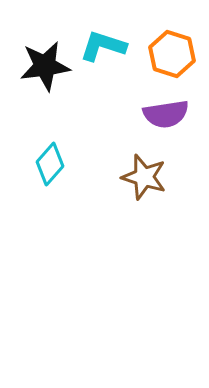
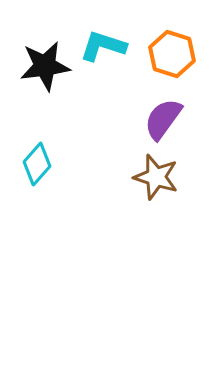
purple semicircle: moved 3 px left, 5 px down; rotated 135 degrees clockwise
cyan diamond: moved 13 px left
brown star: moved 12 px right
